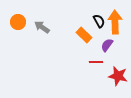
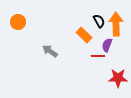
orange arrow: moved 1 px right, 2 px down
gray arrow: moved 8 px right, 24 px down
purple semicircle: rotated 16 degrees counterclockwise
red line: moved 2 px right, 6 px up
red star: moved 2 px down; rotated 12 degrees counterclockwise
